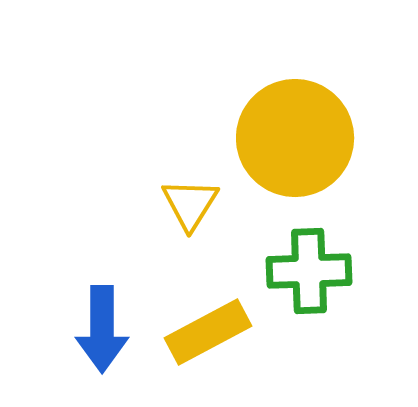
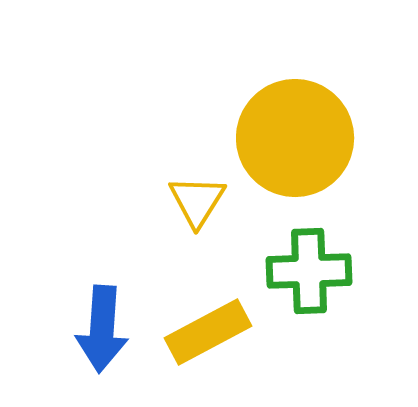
yellow triangle: moved 7 px right, 3 px up
blue arrow: rotated 4 degrees clockwise
